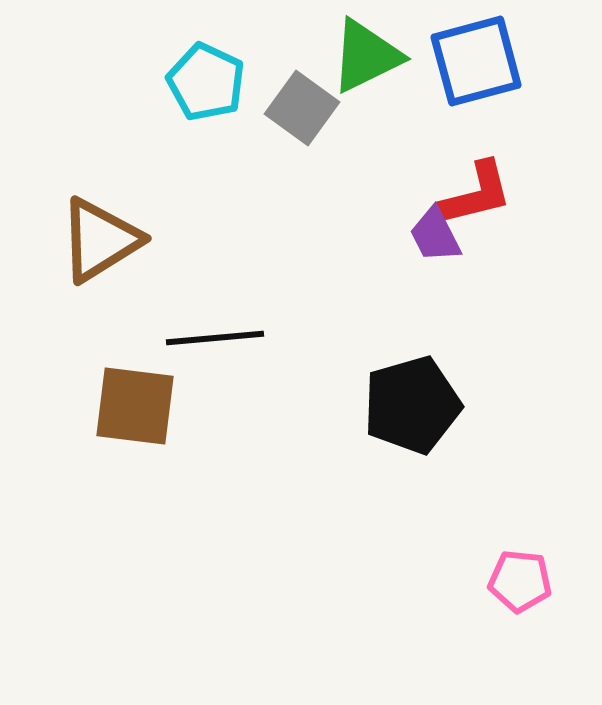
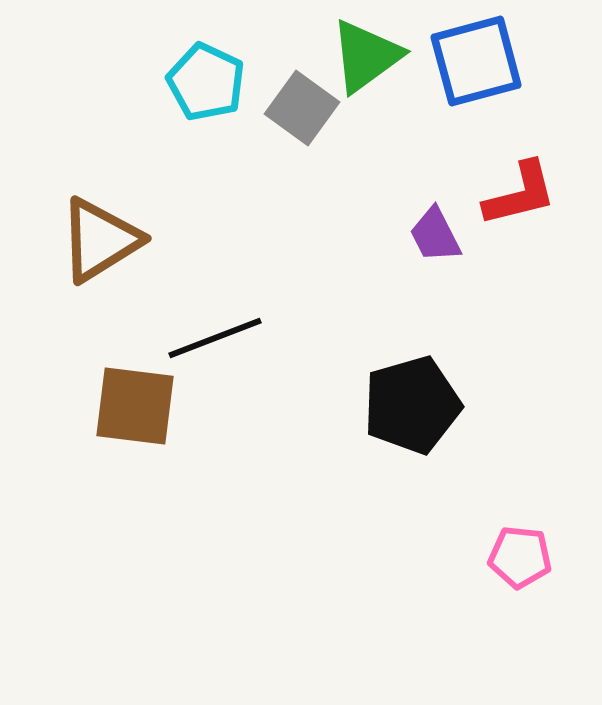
green triangle: rotated 10 degrees counterclockwise
red L-shape: moved 44 px right
black line: rotated 16 degrees counterclockwise
pink pentagon: moved 24 px up
